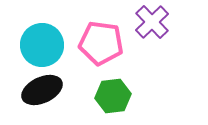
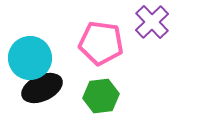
cyan circle: moved 12 px left, 13 px down
black ellipse: moved 2 px up
green hexagon: moved 12 px left
